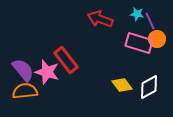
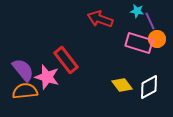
cyan star: moved 3 px up
pink star: moved 5 px down
